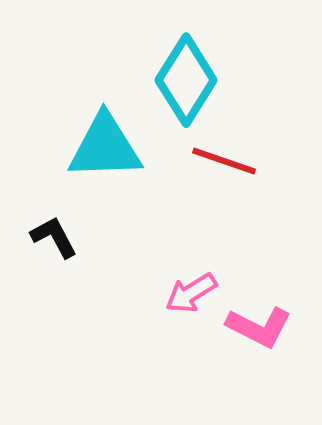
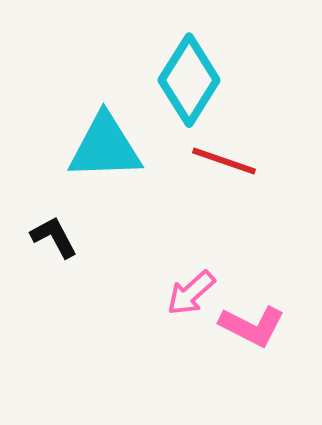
cyan diamond: moved 3 px right
pink arrow: rotated 10 degrees counterclockwise
pink L-shape: moved 7 px left, 1 px up
